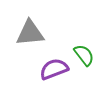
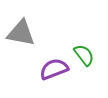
gray triangle: moved 9 px left; rotated 16 degrees clockwise
